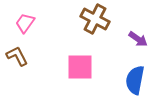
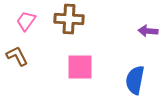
brown cross: moved 26 px left; rotated 24 degrees counterclockwise
pink trapezoid: moved 1 px right, 2 px up
purple arrow: moved 10 px right, 8 px up; rotated 150 degrees clockwise
